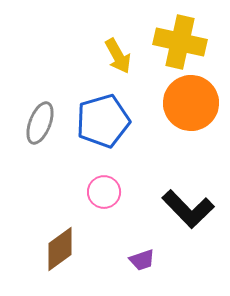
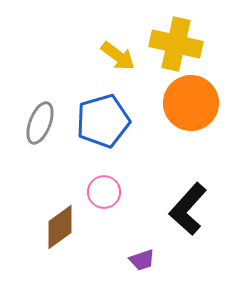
yellow cross: moved 4 px left, 2 px down
yellow arrow: rotated 24 degrees counterclockwise
black L-shape: rotated 86 degrees clockwise
brown diamond: moved 22 px up
